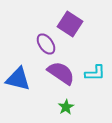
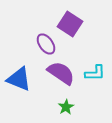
blue triangle: moved 1 px right; rotated 8 degrees clockwise
